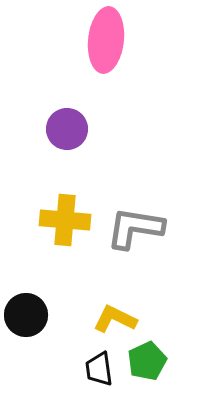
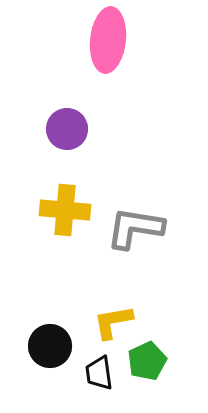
pink ellipse: moved 2 px right
yellow cross: moved 10 px up
black circle: moved 24 px right, 31 px down
yellow L-shape: moved 2 px left, 3 px down; rotated 36 degrees counterclockwise
black trapezoid: moved 4 px down
